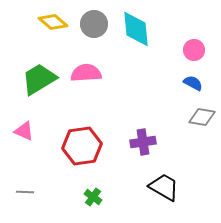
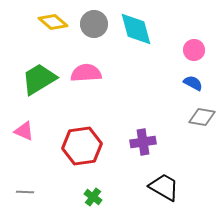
cyan diamond: rotated 9 degrees counterclockwise
